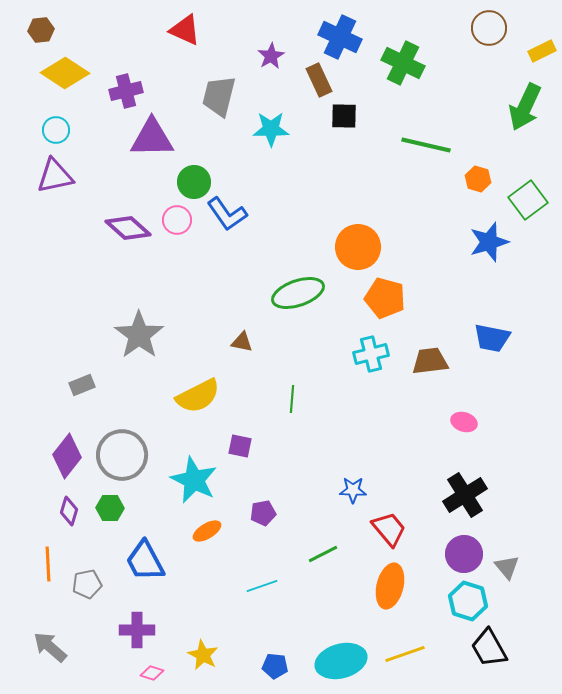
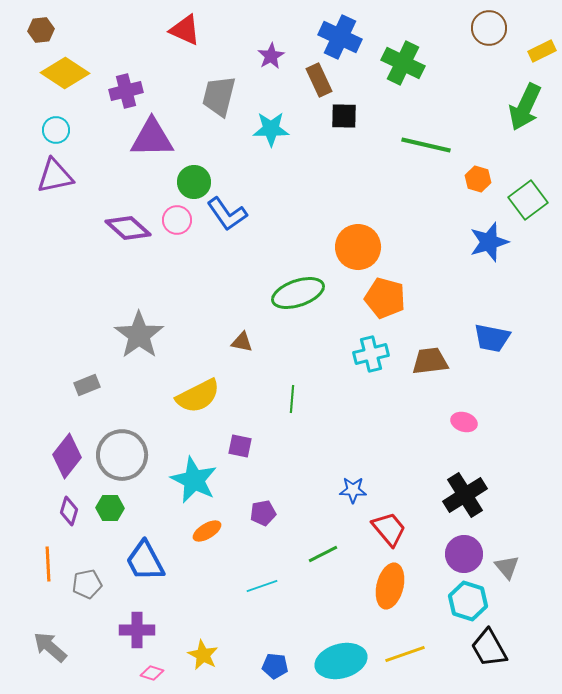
gray rectangle at (82, 385): moved 5 px right
